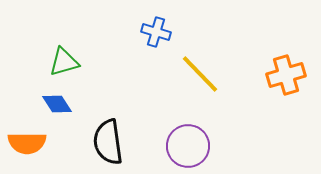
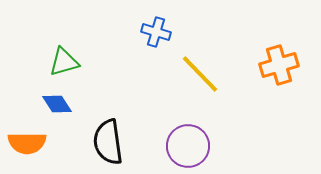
orange cross: moved 7 px left, 10 px up
